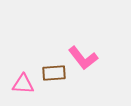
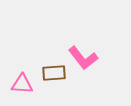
pink triangle: moved 1 px left
